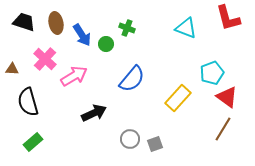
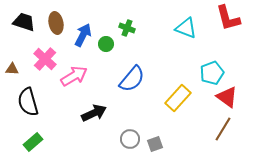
blue arrow: moved 1 px right; rotated 120 degrees counterclockwise
